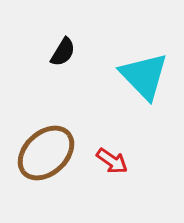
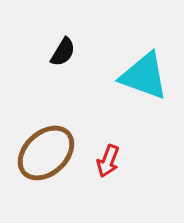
cyan triangle: rotated 26 degrees counterclockwise
red arrow: moved 4 px left; rotated 76 degrees clockwise
